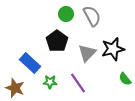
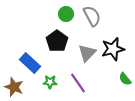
brown star: moved 1 px left, 1 px up
